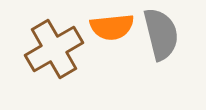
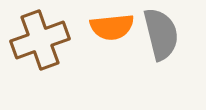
brown cross: moved 14 px left, 9 px up; rotated 10 degrees clockwise
